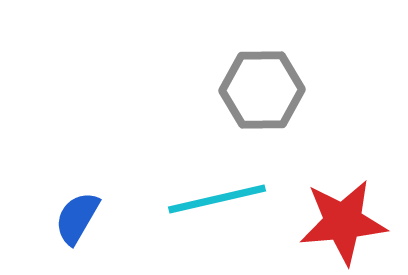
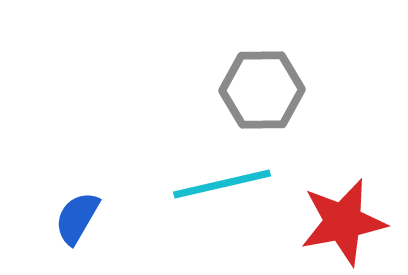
cyan line: moved 5 px right, 15 px up
red star: rotated 6 degrees counterclockwise
